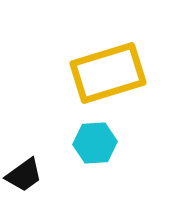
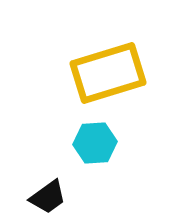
black trapezoid: moved 24 px right, 22 px down
